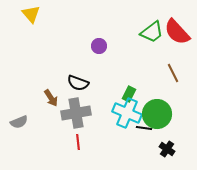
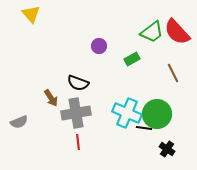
green rectangle: moved 3 px right, 35 px up; rotated 35 degrees clockwise
